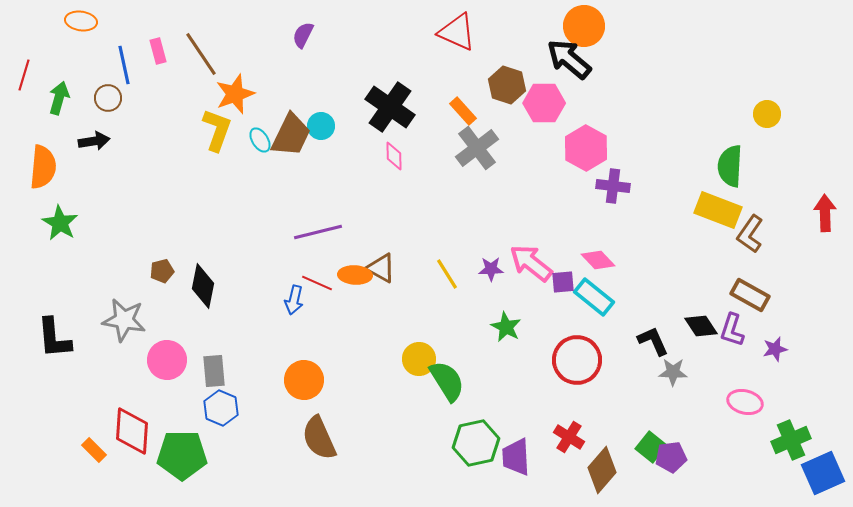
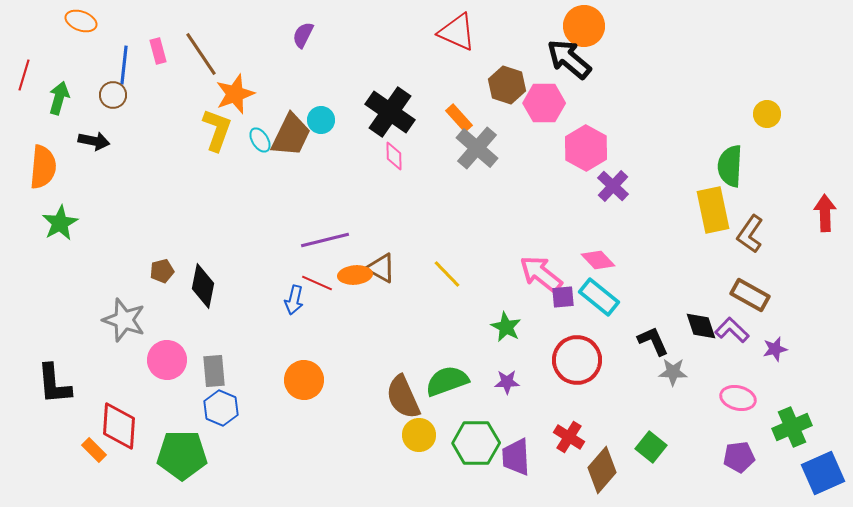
orange ellipse at (81, 21): rotated 12 degrees clockwise
blue line at (124, 65): rotated 18 degrees clockwise
brown circle at (108, 98): moved 5 px right, 3 px up
black cross at (390, 107): moved 5 px down
orange rectangle at (463, 111): moved 4 px left, 7 px down
cyan circle at (321, 126): moved 6 px up
black arrow at (94, 141): rotated 20 degrees clockwise
gray cross at (477, 148): rotated 12 degrees counterclockwise
purple cross at (613, 186): rotated 36 degrees clockwise
yellow rectangle at (718, 210): moved 5 px left; rotated 57 degrees clockwise
green star at (60, 223): rotated 12 degrees clockwise
purple line at (318, 232): moved 7 px right, 8 px down
pink arrow at (531, 263): moved 10 px right, 11 px down
purple star at (491, 269): moved 16 px right, 113 px down
yellow line at (447, 274): rotated 12 degrees counterclockwise
orange ellipse at (355, 275): rotated 8 degrees counterclockwise
purple square at (563, 282): moved 15 px down
cyan rectangle at (594, 297): moved 5 px right
gray star at (124, 320): rotated 9 degrees clockwise
black diamond at (701, 326): rotated 16 degrees clockwise
purple L-shape at (732, 330): rotated 116 degrees clockwise
black L-shape at (54, 338): moved 46 px down
yellow circle at (419, 359): moved 76 px down
green semicircle at (447, 381): rotated 78 degrees counterclockwise
pink ellipse at (745, 402): moved 7 px left, 4 px up
red diamond at (132, 431): moved 13 px left, 5 px up
brown semicircle at (319, 438): moved 84 px right, 41 px up
green cross at (791, 440): moved 1 px right, 13 px up
green hexagon at (476, 443): rotated 12 degrees clockwise
purple pentagon at (671, 457): moved 68 px right
